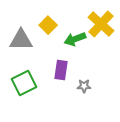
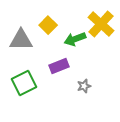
purple rectangle: moved 2 px left, 4 px up; rotated 60 degrees clockwise
gray star: rotated 16 degrees counterclockwise
